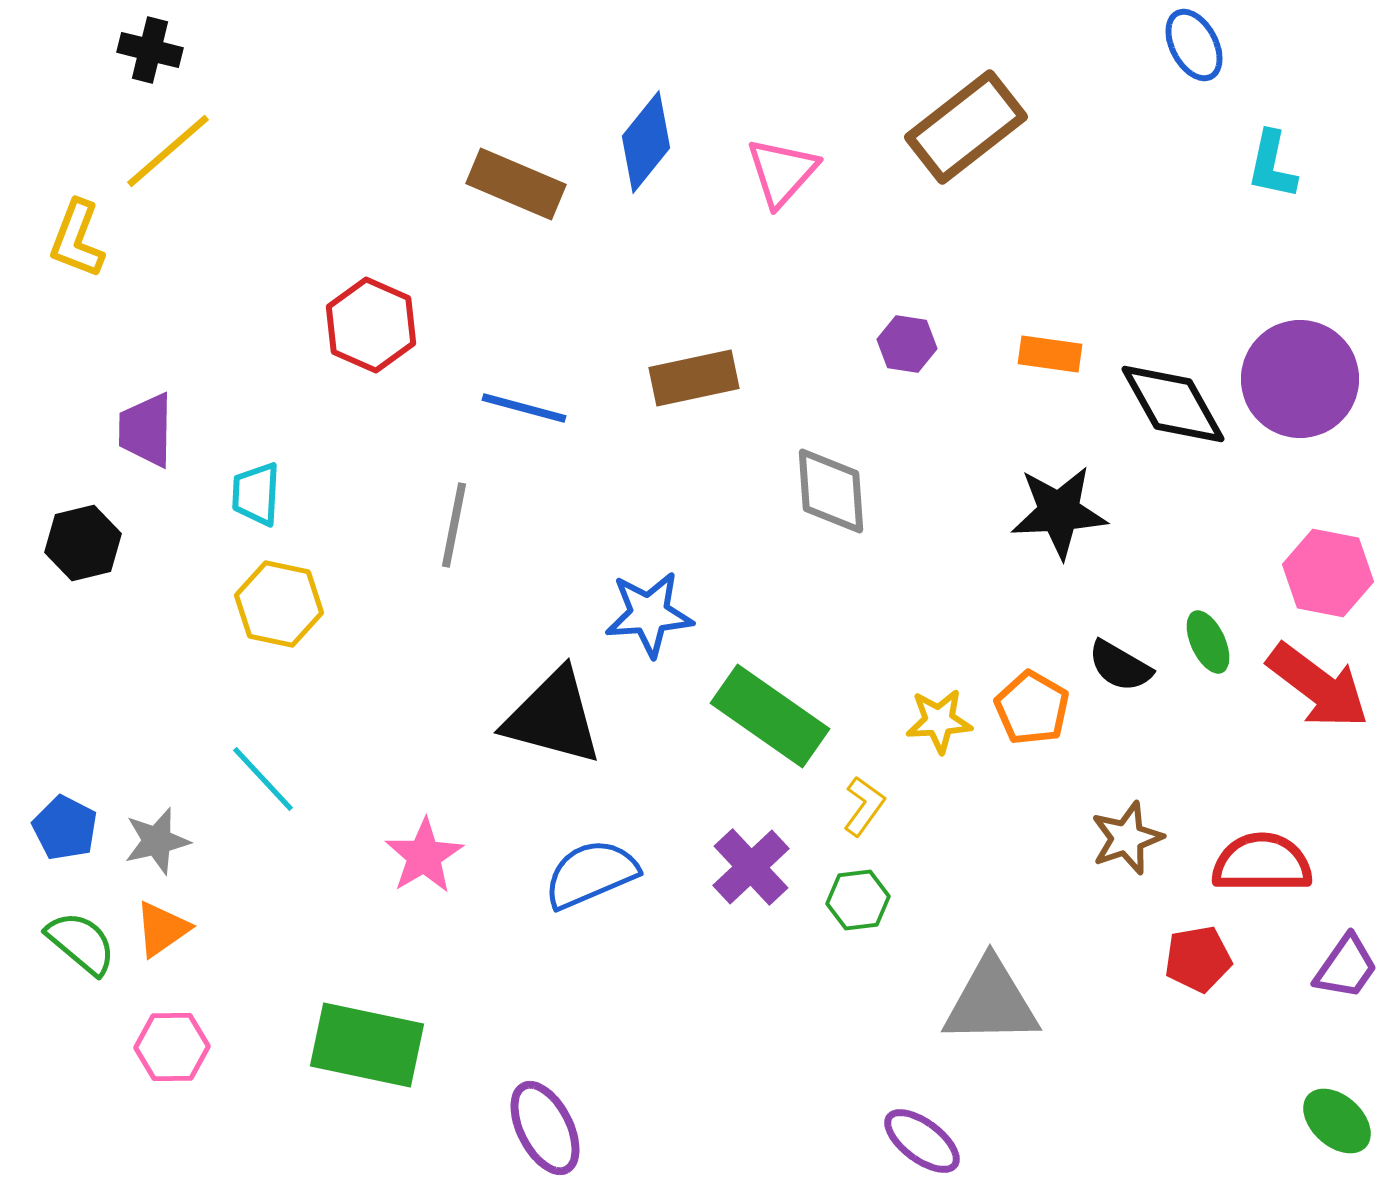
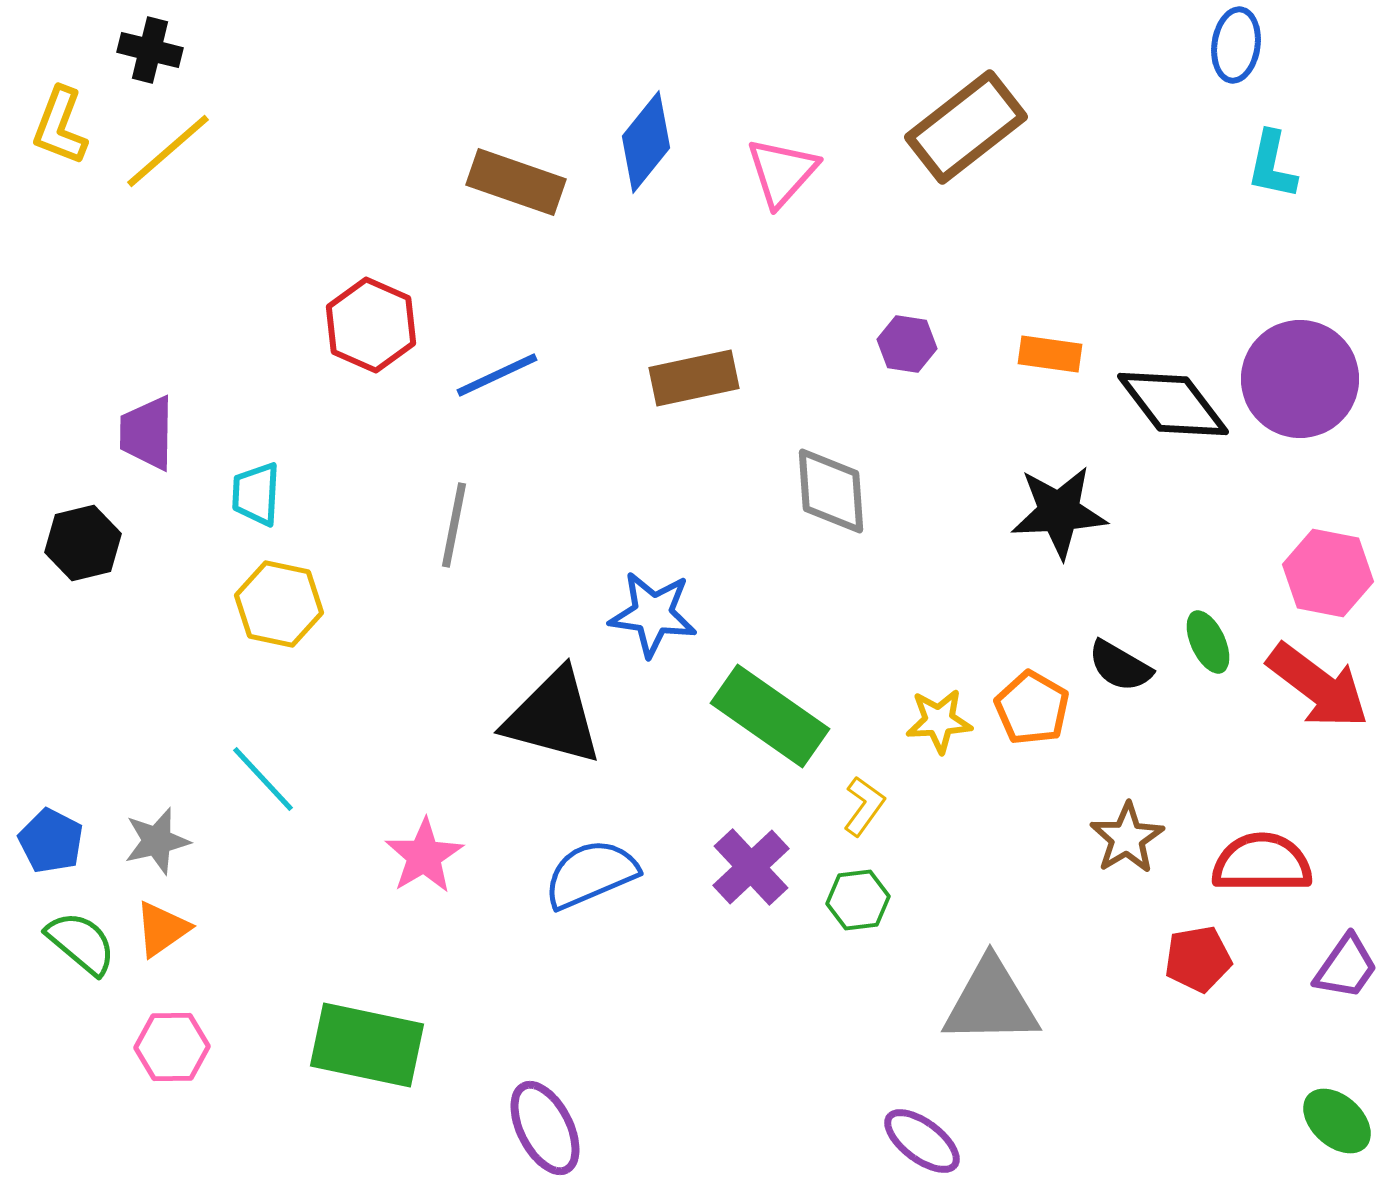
blue ellipse at (1194, 45): moved 42 px right; rotated 36 degrees clockwise
brown rectangle at (516, 184): moved 2 px up; rotated 4 degrees counterclockwise
yellow L-shape at (77, 239): moved 17 px left, 113 px up
black diamond at (1173, 404): rotated 8 degrees counterclockwise
blue line at (524, 408): moved 27 px left, 33 px up; rotated 40 degrees counterclockwise
purple trapezoid at (146, 430): moved 1 px right, 3 px down
blue star at (649, 614): moved 4 px right; rotated 12 degrees clockwise
blue pentagon at (65, 828): moved 14 px left, 13 px down
brown star at (1127, 838): rotated 12 degrees counterclockwise
